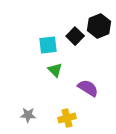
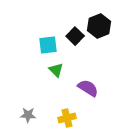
green triangle: moved 1 px right
